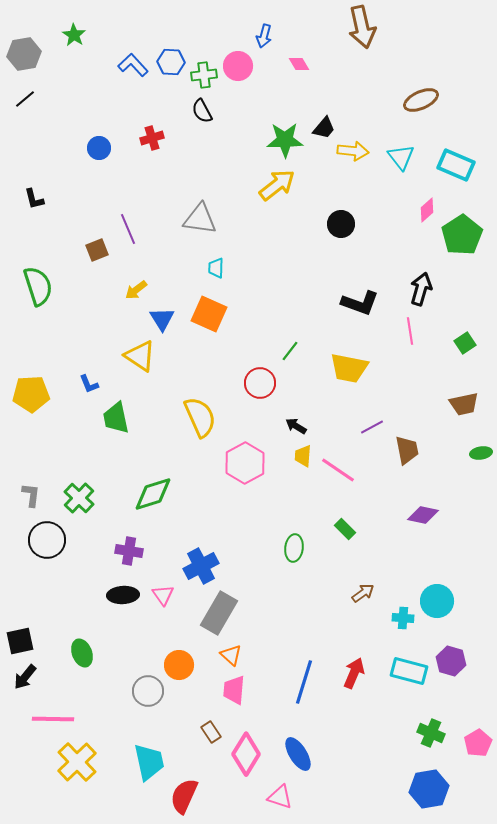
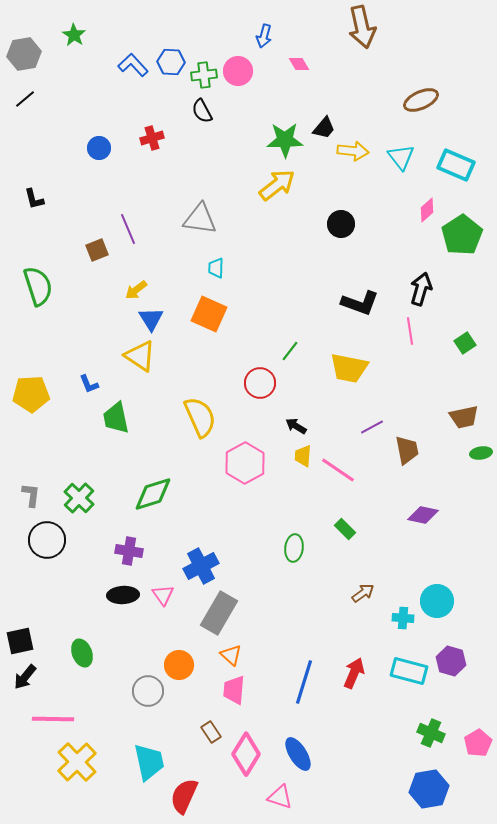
pink circle at (238, 66): moved 5 px down
blue triangle at (162, 319): moved 11 px left
brown trapezoid at (464, 404): moved 13 px down
